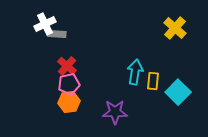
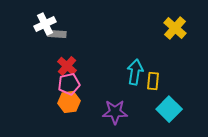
cyan square: moved 9 px left, 17 px down
